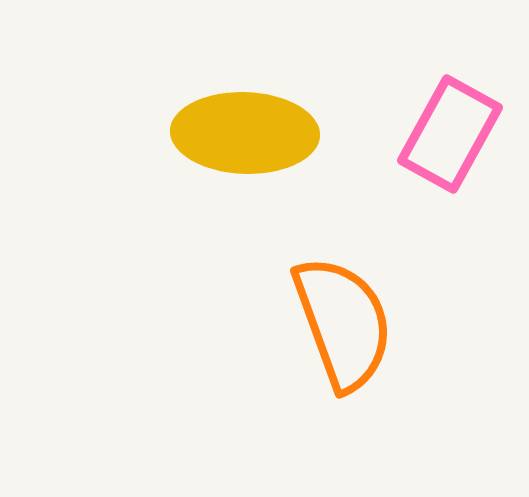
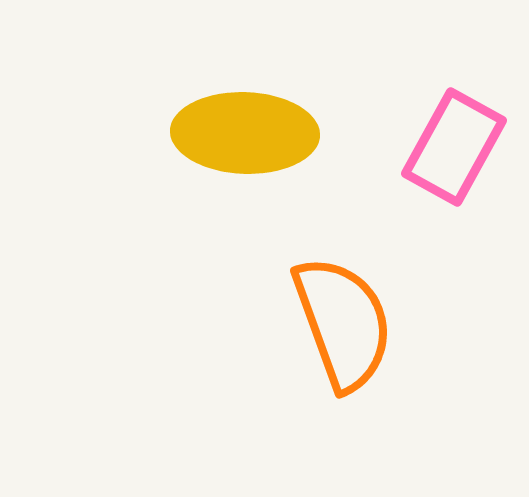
pink rectangle: moved 4 px right, 13 px down
